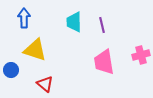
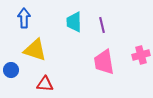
red triangle: rotated 36 degrees counterclockwise
